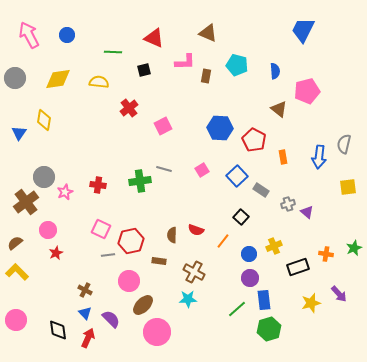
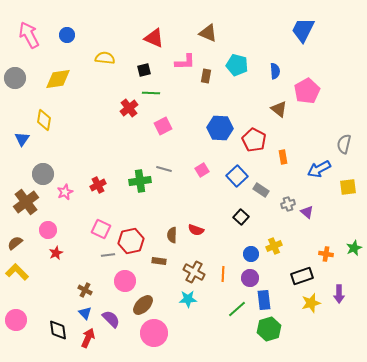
green line at (113, 52): moved 38 px right, 41 px down
yellow semicircle at (99, 82): moved 6 px right, 24 px up
pink pentagon at (307, 91): rotated 15 degrees counterclockwise
blue triangle at (19, 133): moved 3 px right, 6 px down
blue arrow at (319, 157): moved 12 px down; rotated 55 degrees clockwise
gray circle at (44, 177): moved 1 px left, 3 px up
red cross at (98, 185): rotated 35 degrees counterclockwise
orange line at (223, 241): moved 33 px down; rotated 35 degrees counterclockwise
blue circle at (249, 254): moved 2 px right
black rectangle at (298, 267): moved 4 px right, 9 px down
pink circle at (129, 281): moved 4 px left
purple arrow at (339, 294): rotated 42 degrees clockwise
pink circle at (157, 332): moved 3 px left, 1 px down
